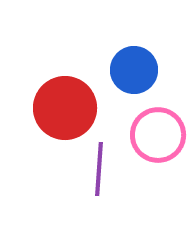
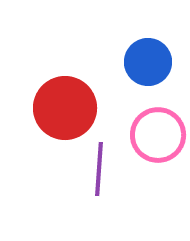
blue circle: moved 14 px right, 8 px up
